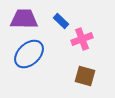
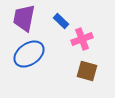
purple trapezoid: moved 1 px up; rotated 80 degrees counterclockwise
blue ellipse: rotated 8 degrees clockwise
brown square: moved 2 px right, 5 px up
